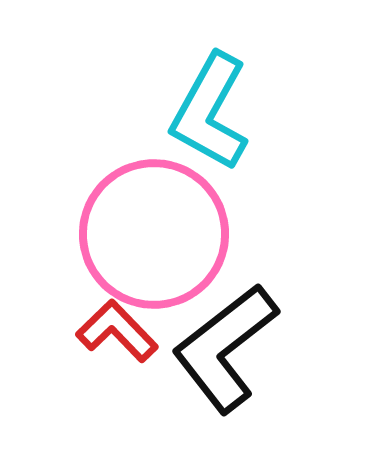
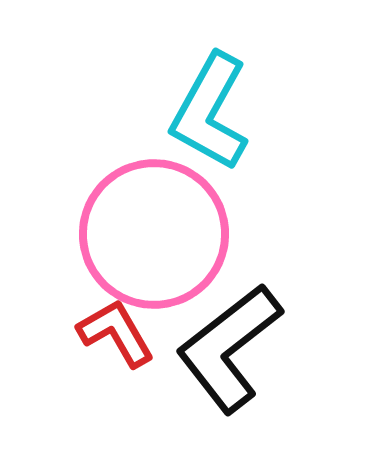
red L-shape: moved 1 px left, 2 px down; rotated 14 degrees clockwise
black L-shape: moved 4 px right
